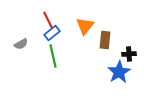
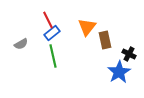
orange triangle: moved 2 px right, 1 px down
brown rectangle: rotated 18 degrees counterclockwise
black cross: rotated 32 degrees clockwise
